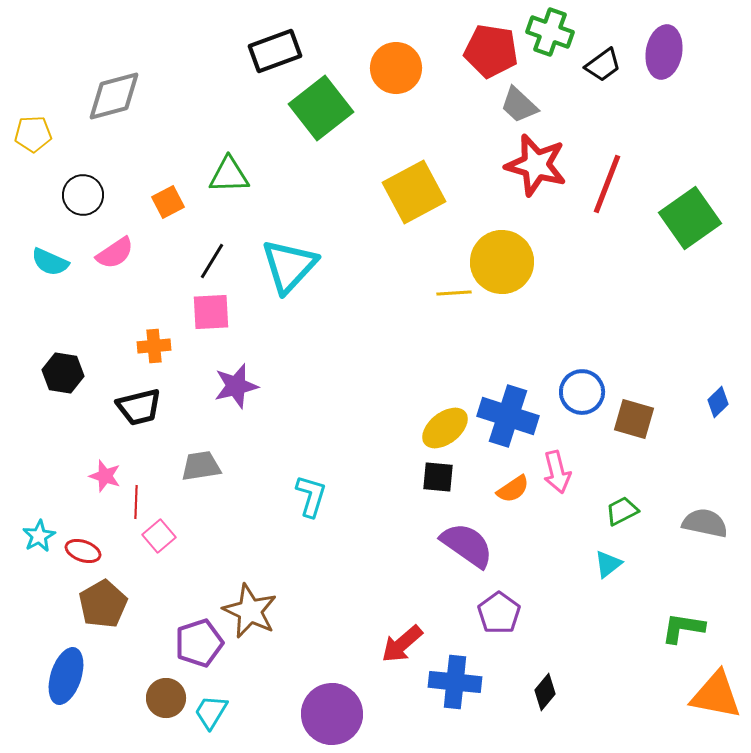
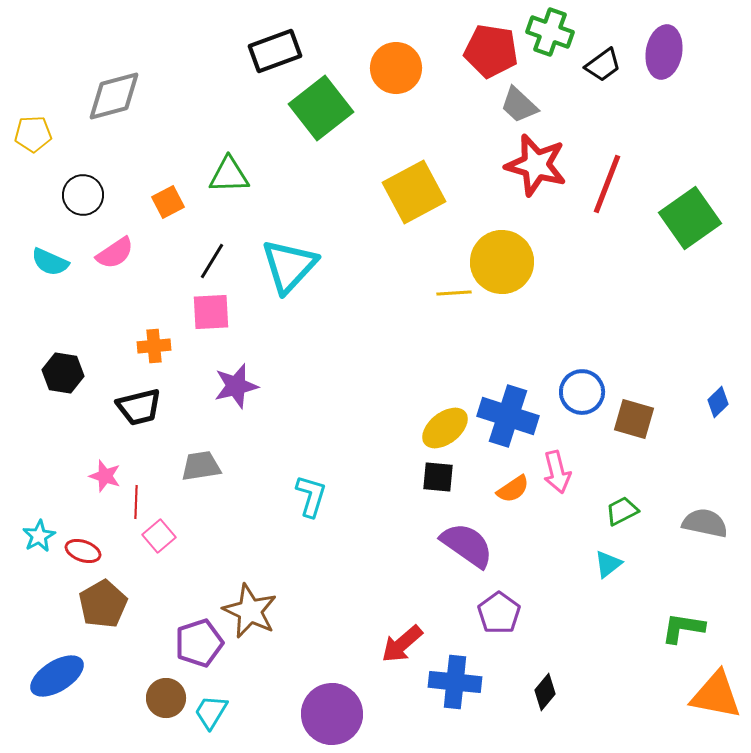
blue ellipse at (66, 676): moved 9 px left; rotated 40 degrees clockwise
